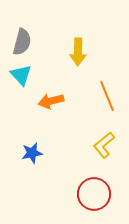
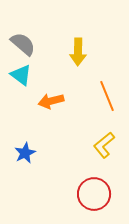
gray semicircle: moved 1 px right, 2 px down; rotated 64 degrees counterclockwise
cyan triangle: rotated 10 degrees counterclockwise
blue star: moved 7 px left; rotated 15 degrees counterclockwise
